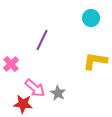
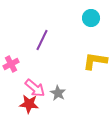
pink cross: rotated 14 degrees clockwise
red star: moved 6 px right
